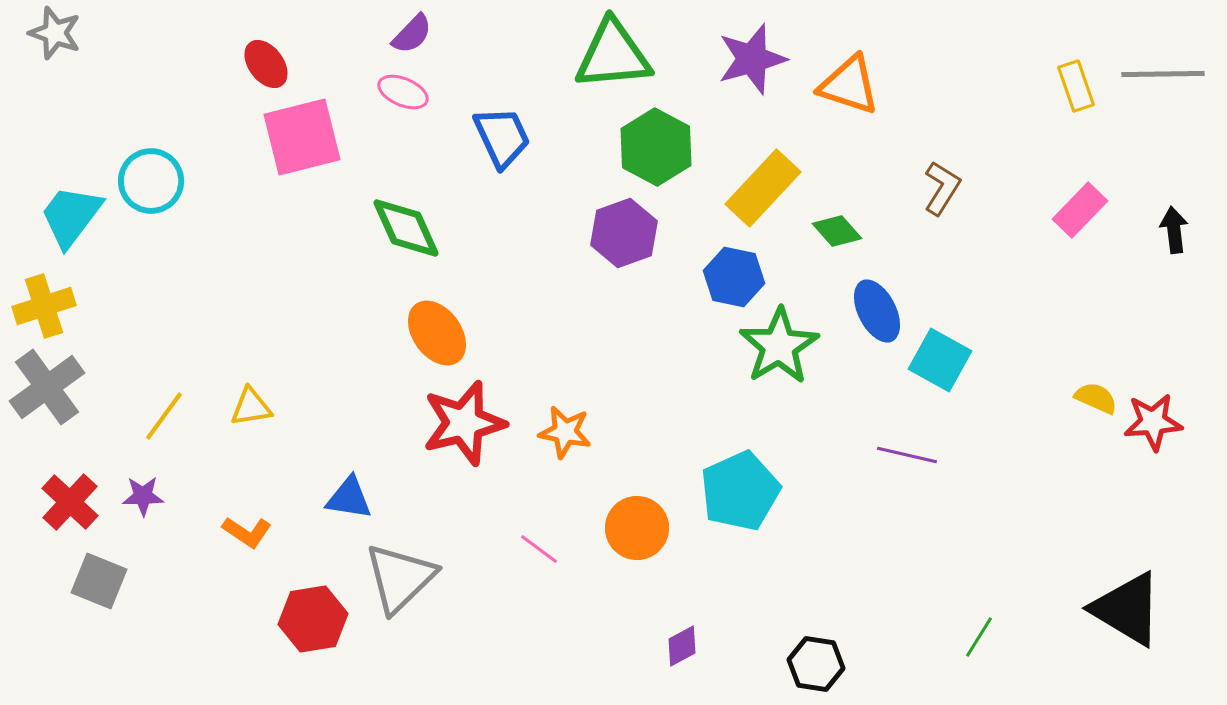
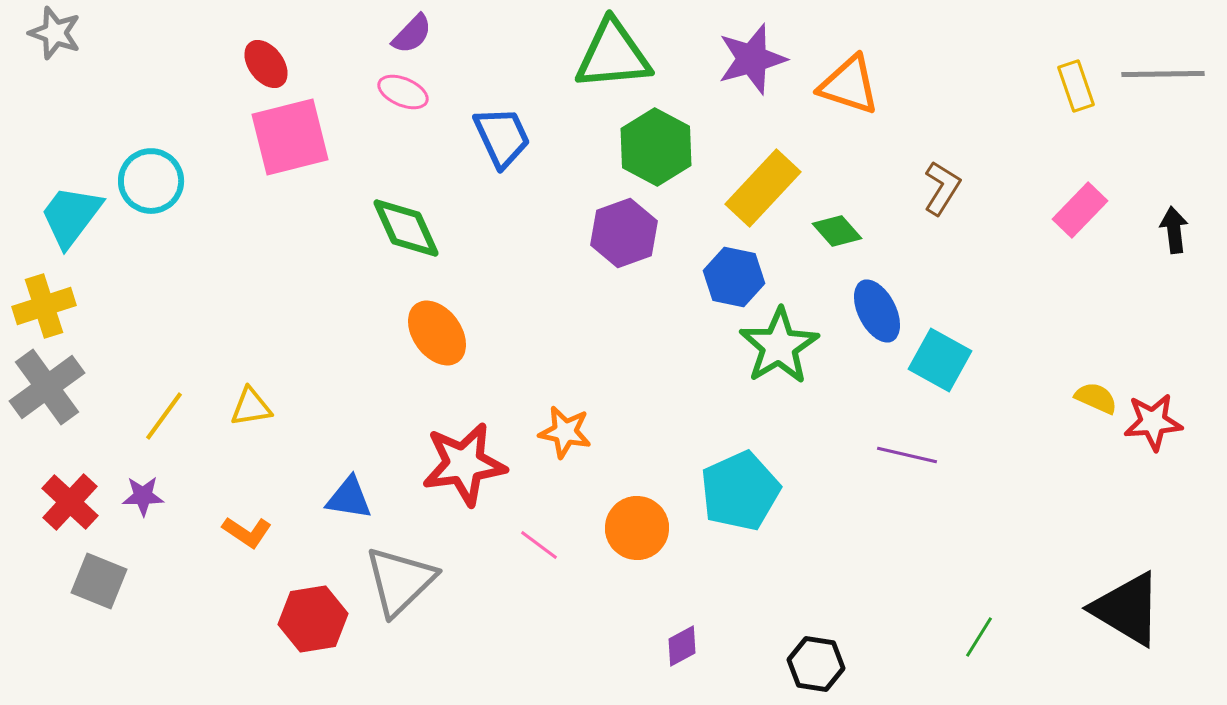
pink square at (302, 137): moved 12 px left
red star at (464, 423): moved 41 px down; rotated 6 degrees clockwise
pink line at (539, 549): moved 4 px up
gray triangle at (400, 578): moved 3 px down
